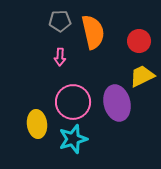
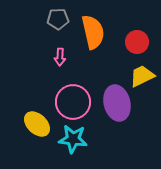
gray pentagon: moved 2 px left, 2 px up
red circle: moved 2 px left, 1 px down
yellow ellipse: rotated 40 degrees counterclockwise
cyan star: rotated 24 degrees clockwise
